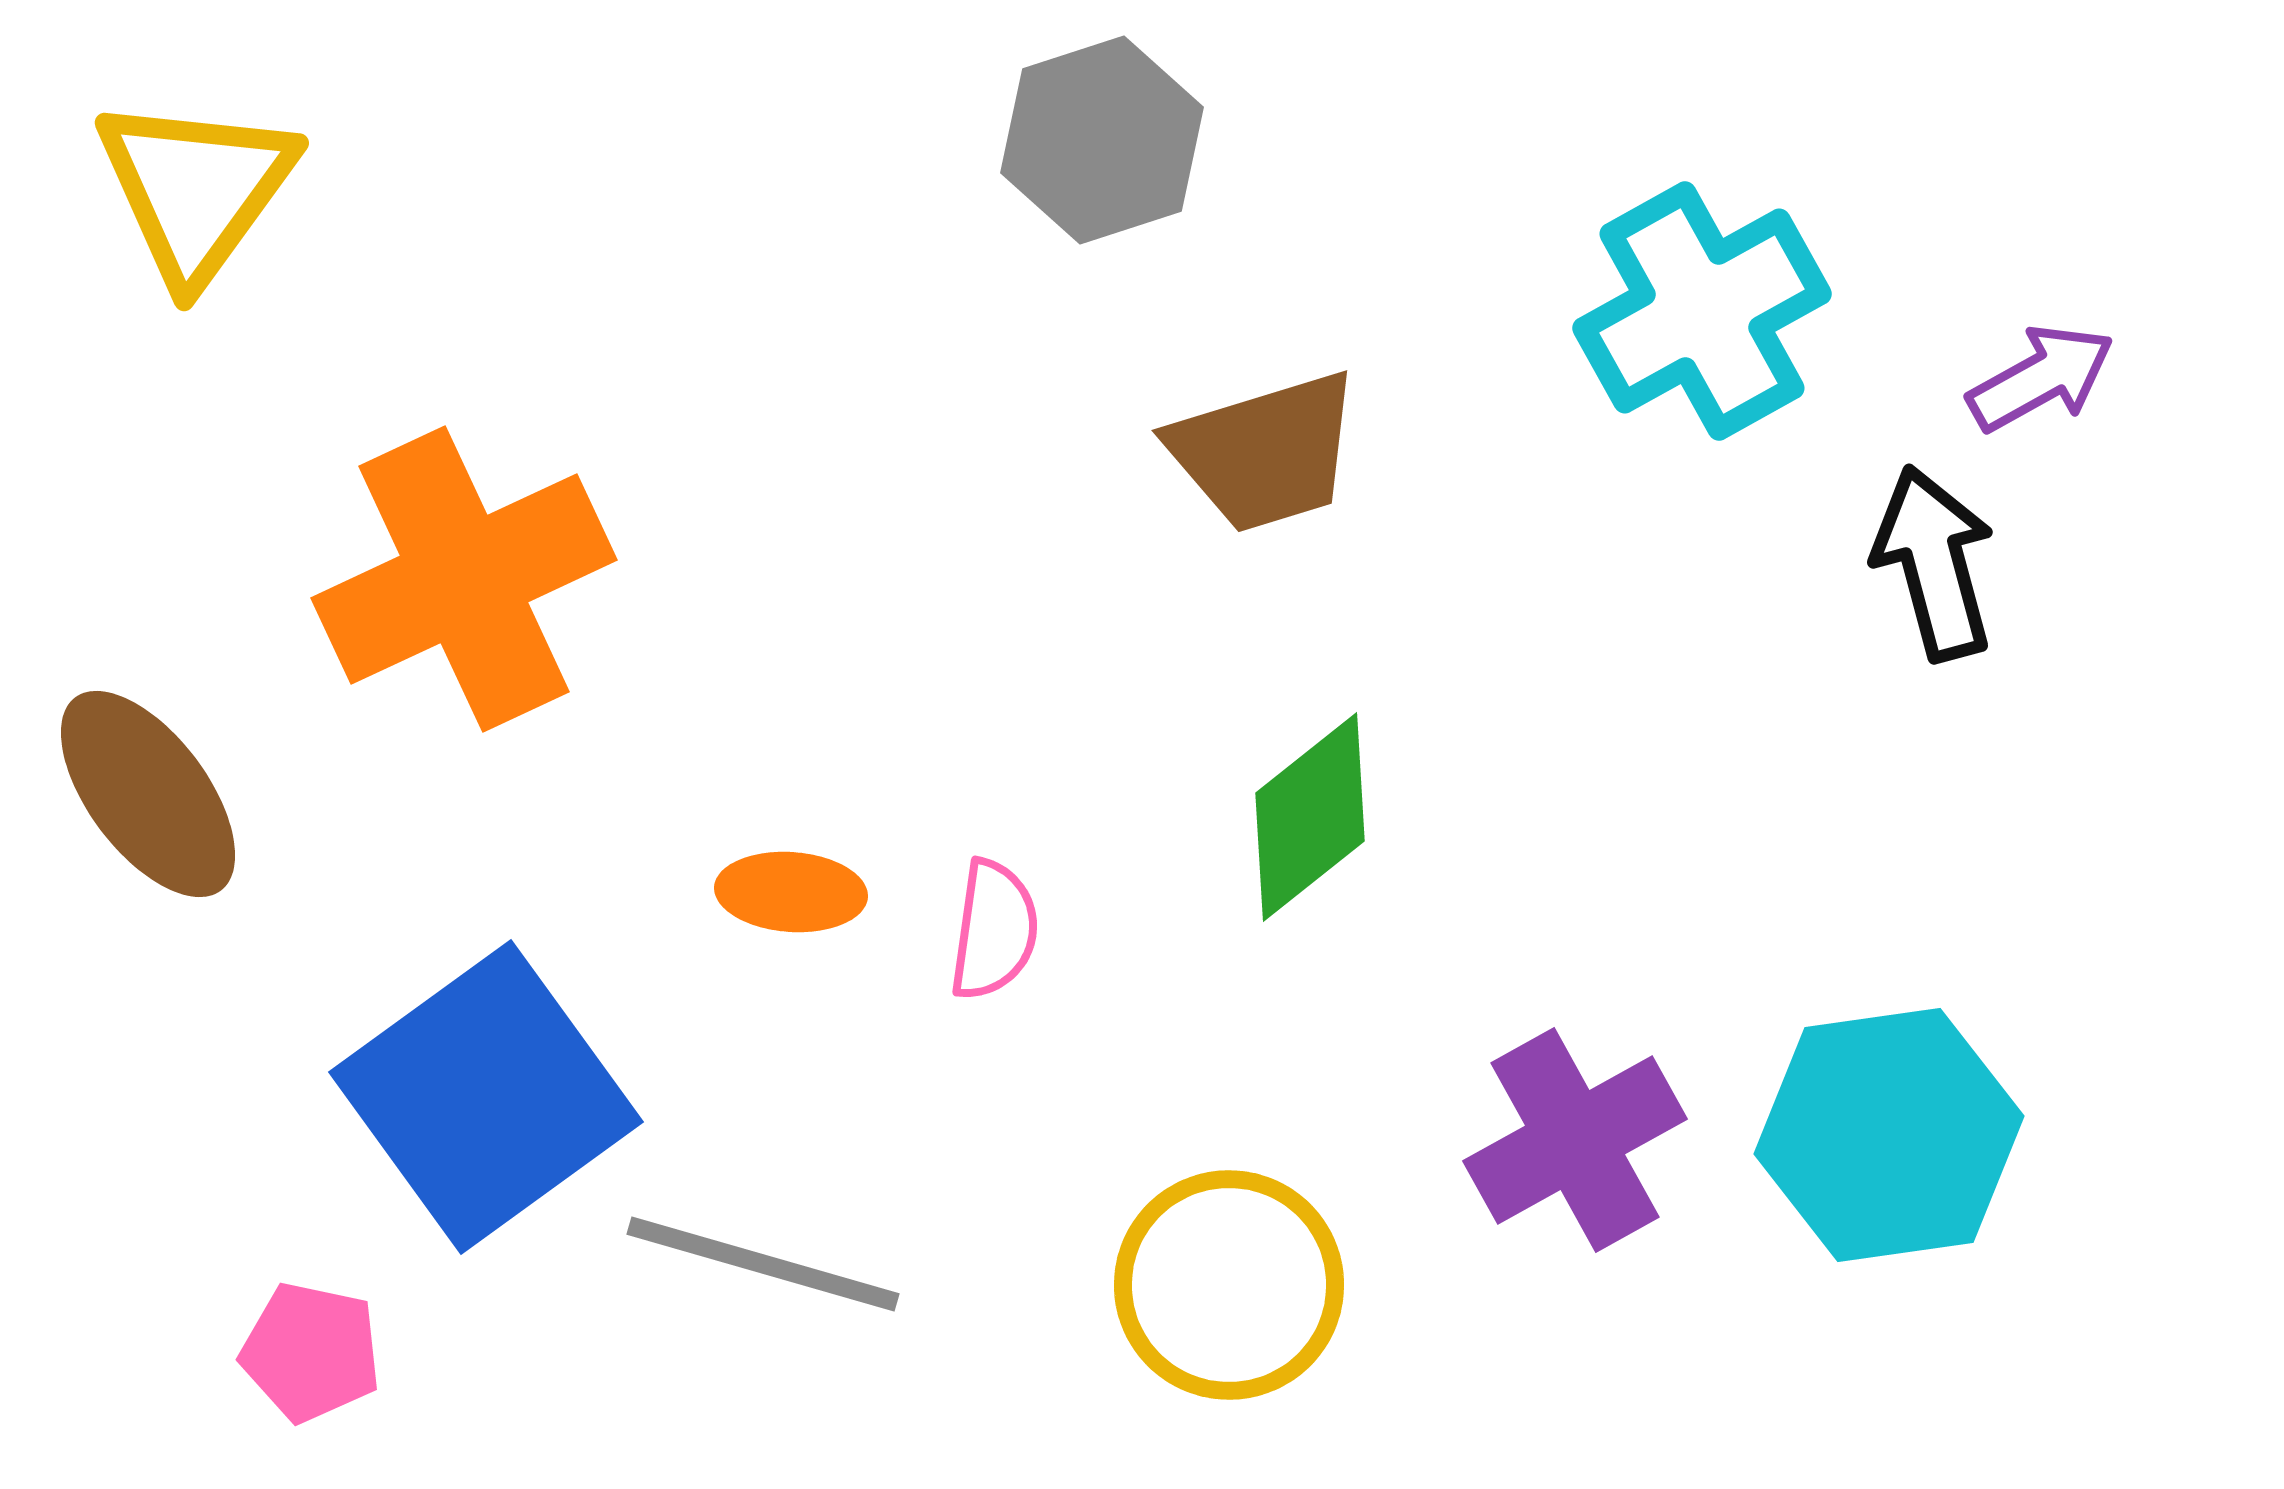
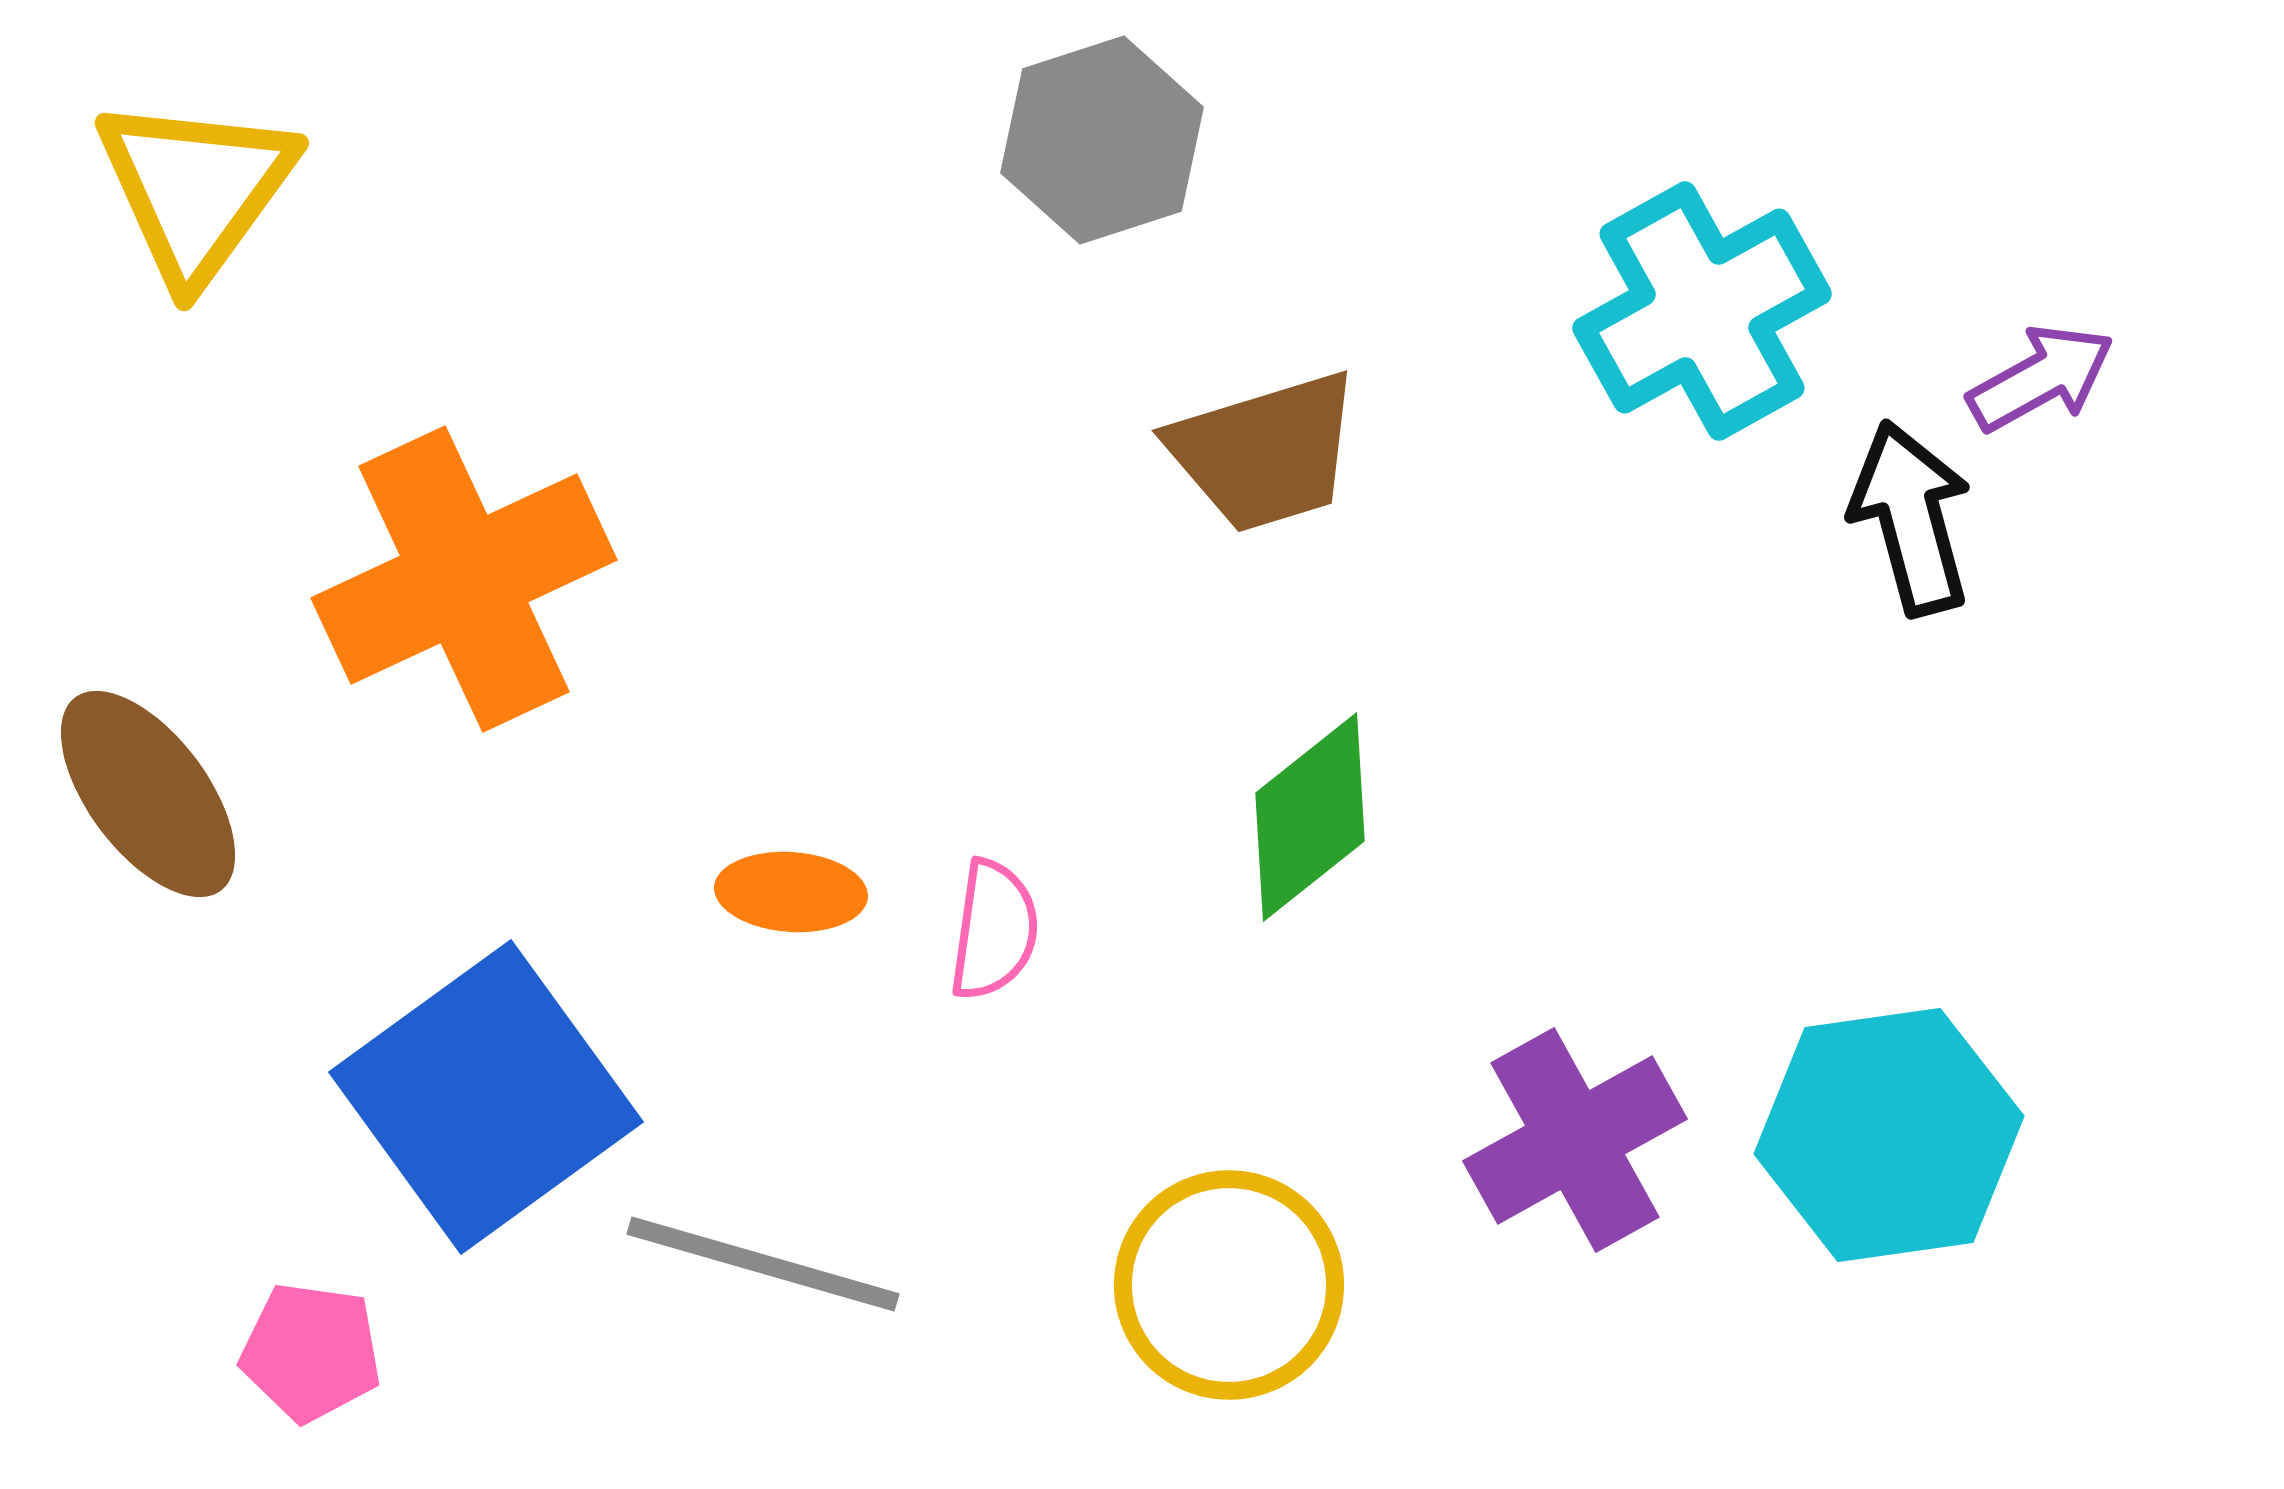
black arrow: moved 23 px left, 45 px up
pink pentagon: rotated 4 degrees counterclockwise
